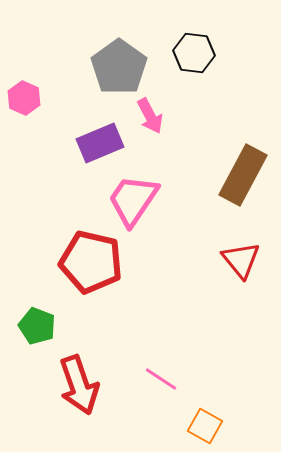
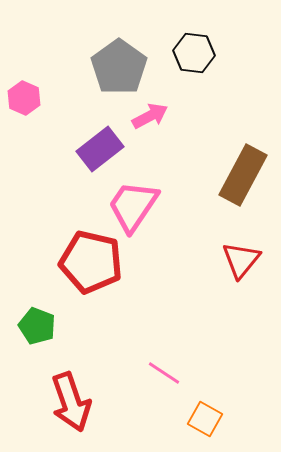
pink arrow: rotated 90 degrees counterclockwise
purple rectangle: moved 6 px down; rotated 15 degrees counterclockwise
pink trapezoid: moved 6 px down
red triangle: rotated 18 degrees clockwise
pink line: moved 3 px right, 6 px up
red arrow: moved 8 px left, 17 px down
orange square: moved 7 px up
